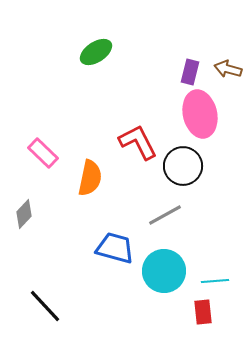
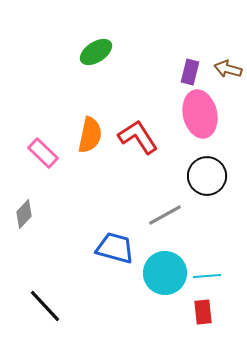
red L-shape: moved 5 px up; rotated 6 degrees counterclockwise
black circle: moved 24 px right, 10 px down
orange semicircle: moved 43 px up
cyan circle: moved 1 px right, 2 px down
cyan line: moved 8 px left, 5 px up
